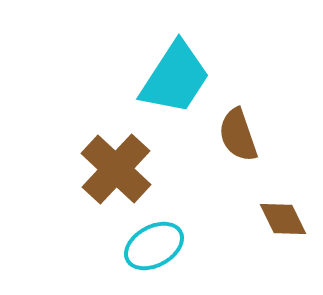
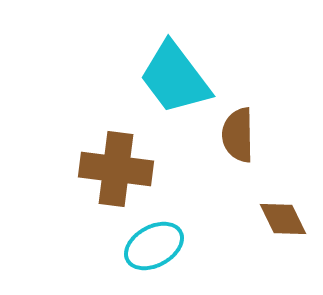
cyan trapezoid: rotated 110 degrees clockwise
brown semicircle: rotated 18 degrees clockwise
brown cross: rotated 36 degrees counterclockwise
